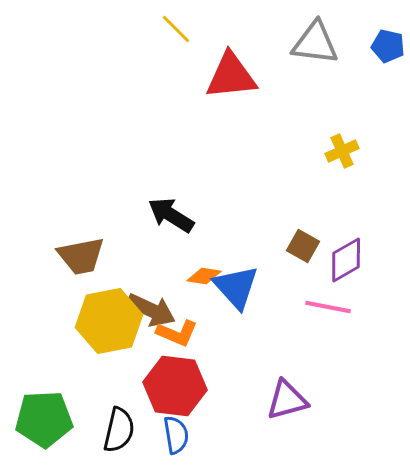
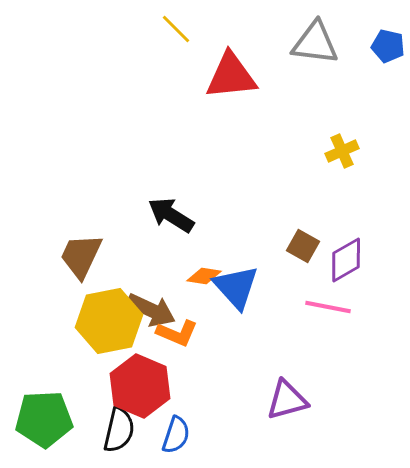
brown trapezoid: rotated 126 degrees clockwise
red hexagon: moved 35 px left; rotated 16 degrees clockwise
blue semicircle: rotated 27 degrees clockwise
